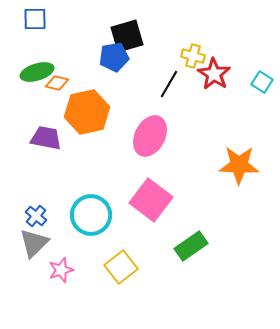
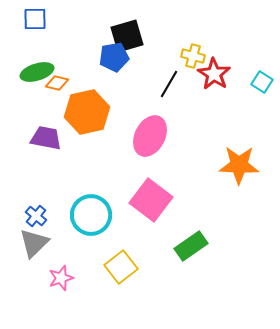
pink star: moved 8 px down
